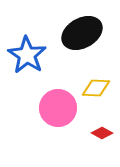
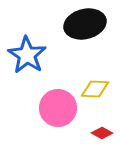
black ellipse: moved 3 px right, 9 px up; rotated 15 degrees clockwise
yellow diamond: moved 1 px left, 1 px down
